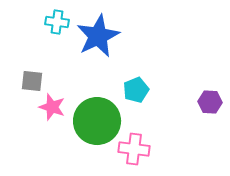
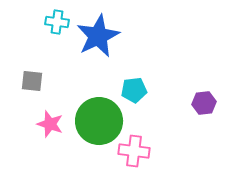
cyan pentagon: moved 2 px left; rotated 15 degrees clockwise
purple hexagon: moved 6 px left, 1 px down; rotated 10 degrees counterclockwise
pink star: moved 2 px left, 17 px down
green circle: moved 2 px right
pink cross: moved 2 px down
